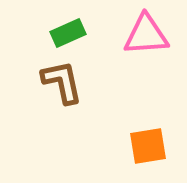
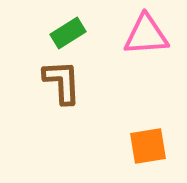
green rectangle: rotated 8 degrees counterclockwise
brown L-shape: rotated 9 degrees clockwise
